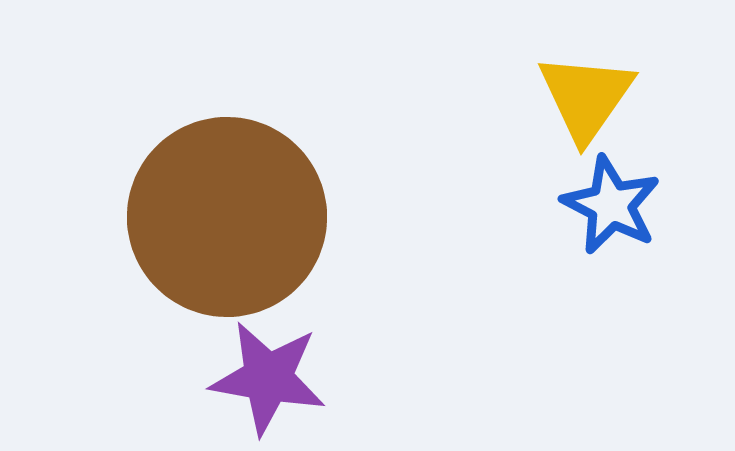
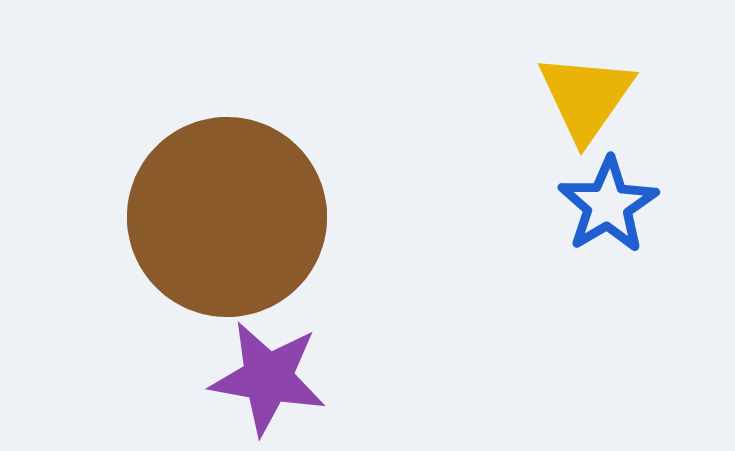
blue star: moved 3 px left; rotated 14 degrees clockwise
